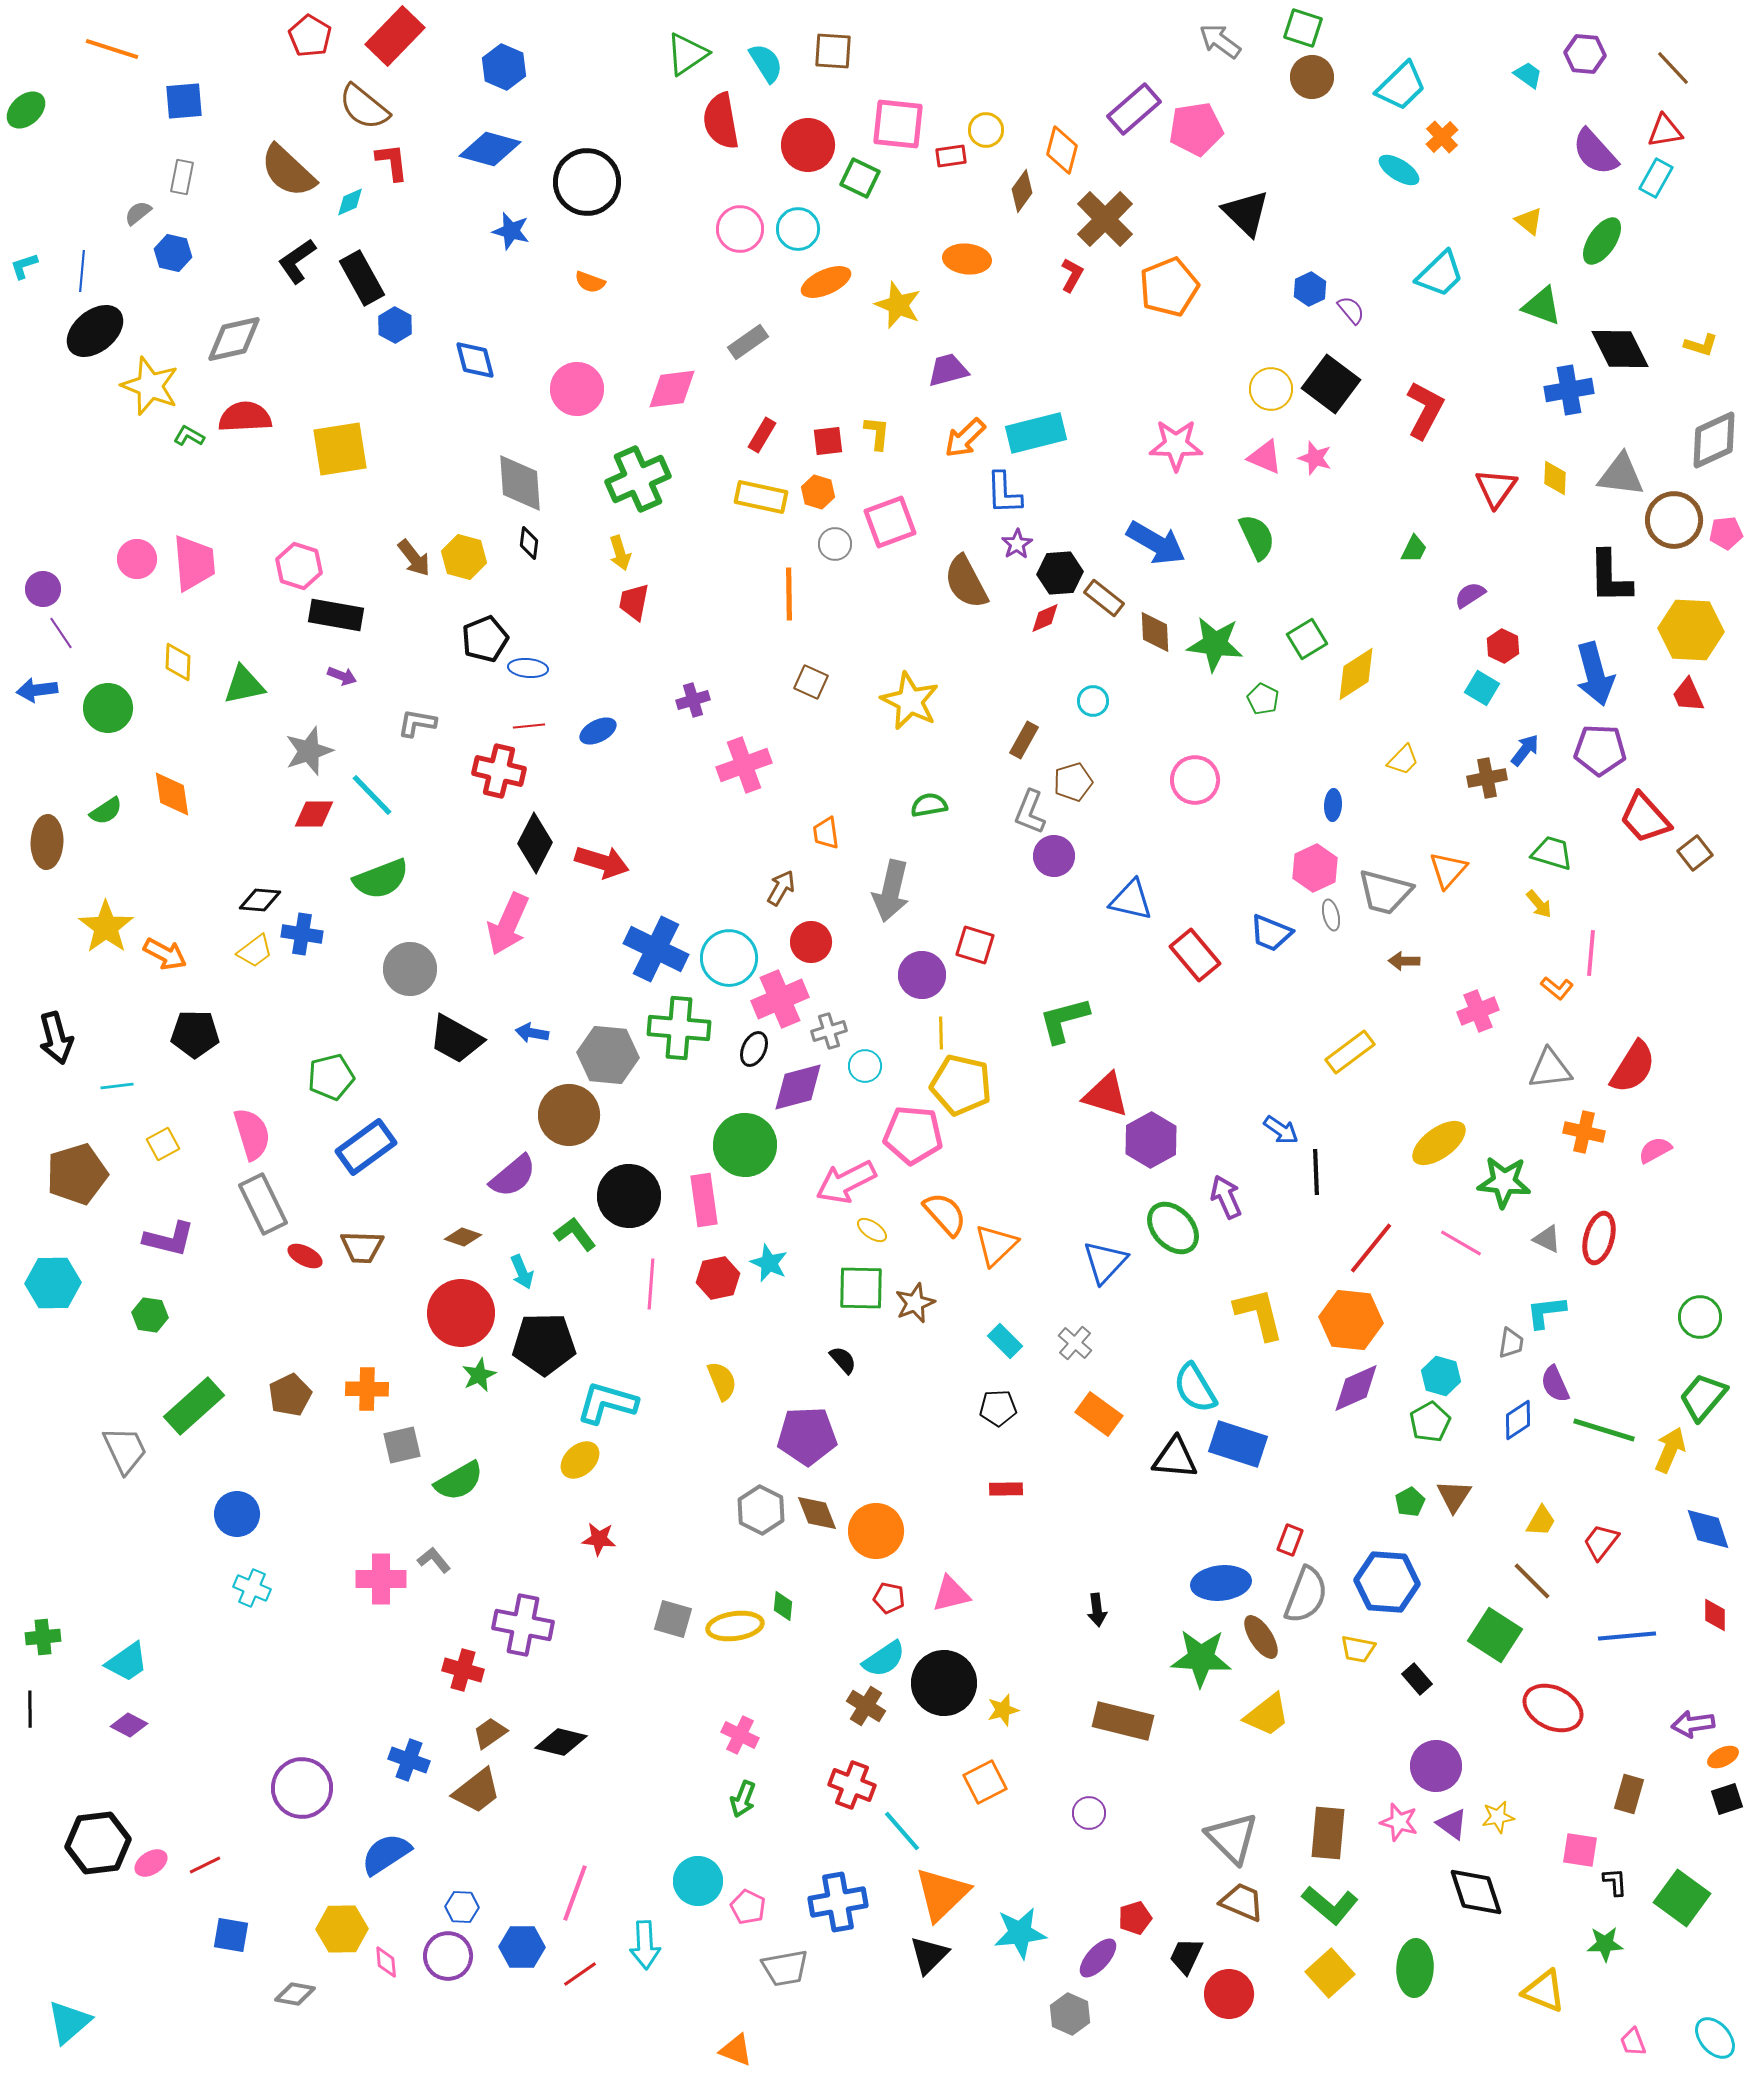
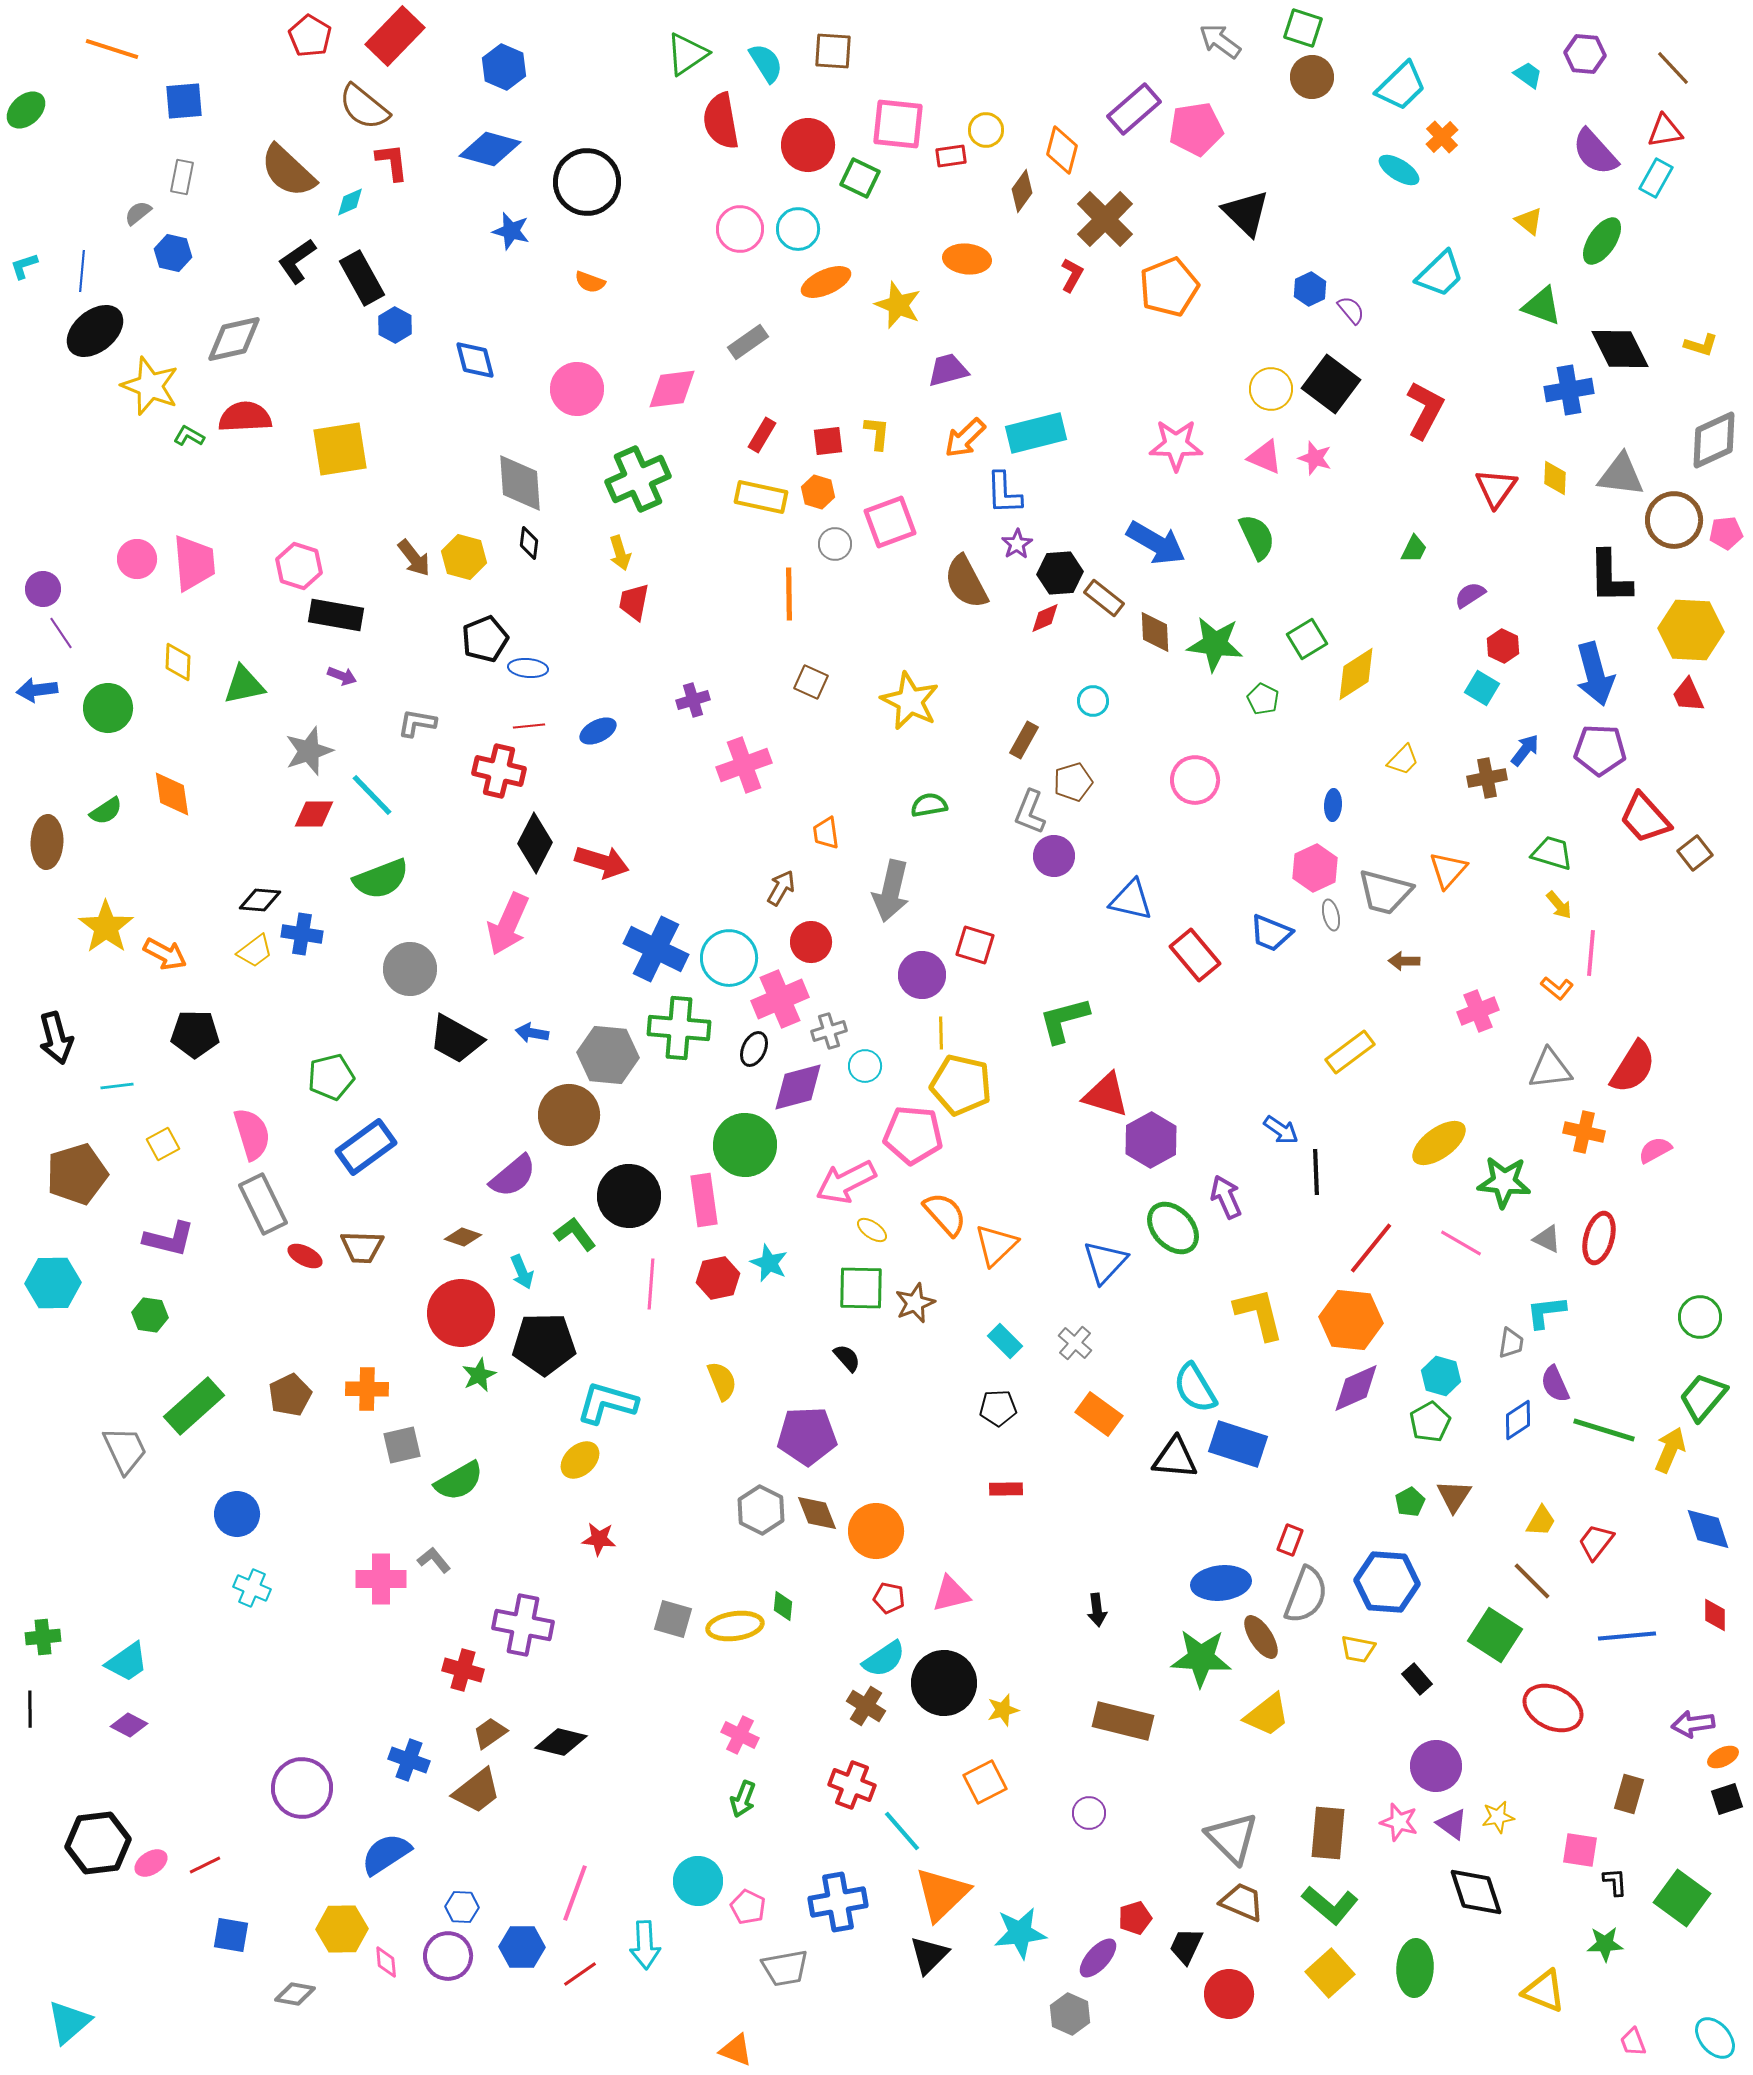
yellow arrow at (1539, 904): moved 20 px right, 1 px down
black semicircle at (843, 1360): moved 4 px right, 2 px up
red trapezoid at (1601, 1542): moved 5 px left
black trapezoid at (1186, 1956): moved 10 px up
